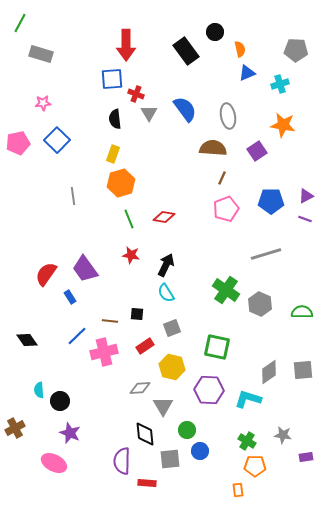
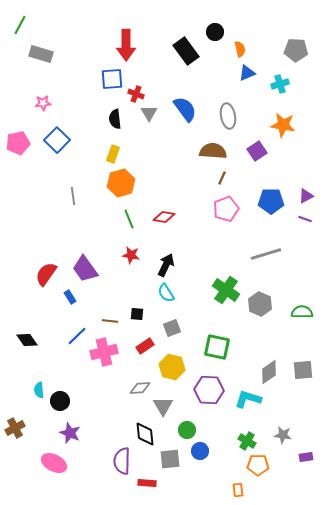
green line at (20, 23): moved 2 px down
brown semicircle at (213, 148): moved 3 px down
orange pentagon at (255, 466): moved 3 px right, 1 px up
